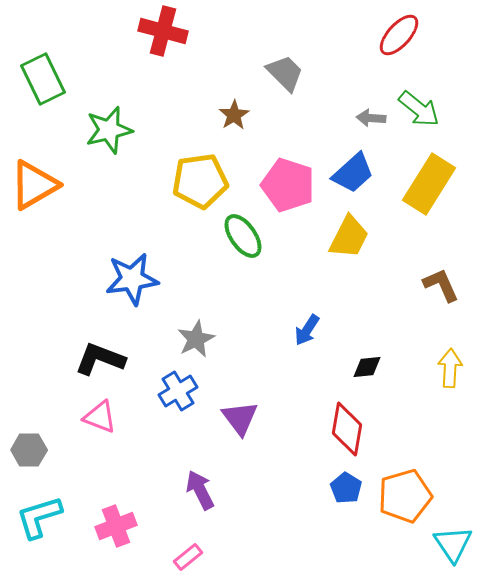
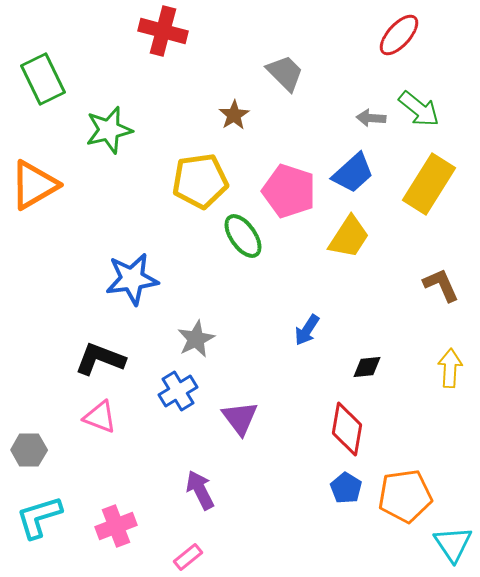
pink pentagon: moved 1 px right, 6 px down
yellow trapezoid: rotated 6 degrees clockwise
orange pentagon: rotated 8 degrees clockwise
